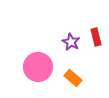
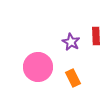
red rectangle: moved 1 px up; rotated 12 degrees clockwise
orange rectangle: rotated 24 degrees clockwise
